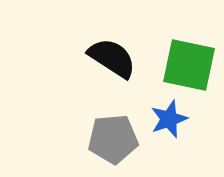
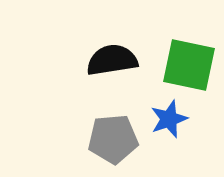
black semicircle: moved 2 px down; rotated 42 degrees counterclockwise
